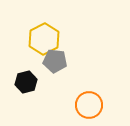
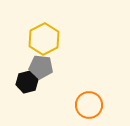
gray pentagon: moved 14 px left, 6 px down
black hexagon: moved 1 px right
